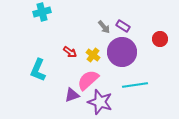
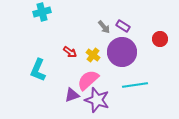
purple star: moved 3 px left, 2 px up
